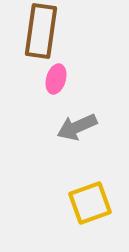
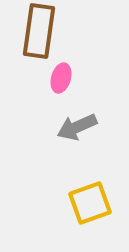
brown rectangle: moved 2 px left
pink ellipse: moved 5 px right, 1 px up
